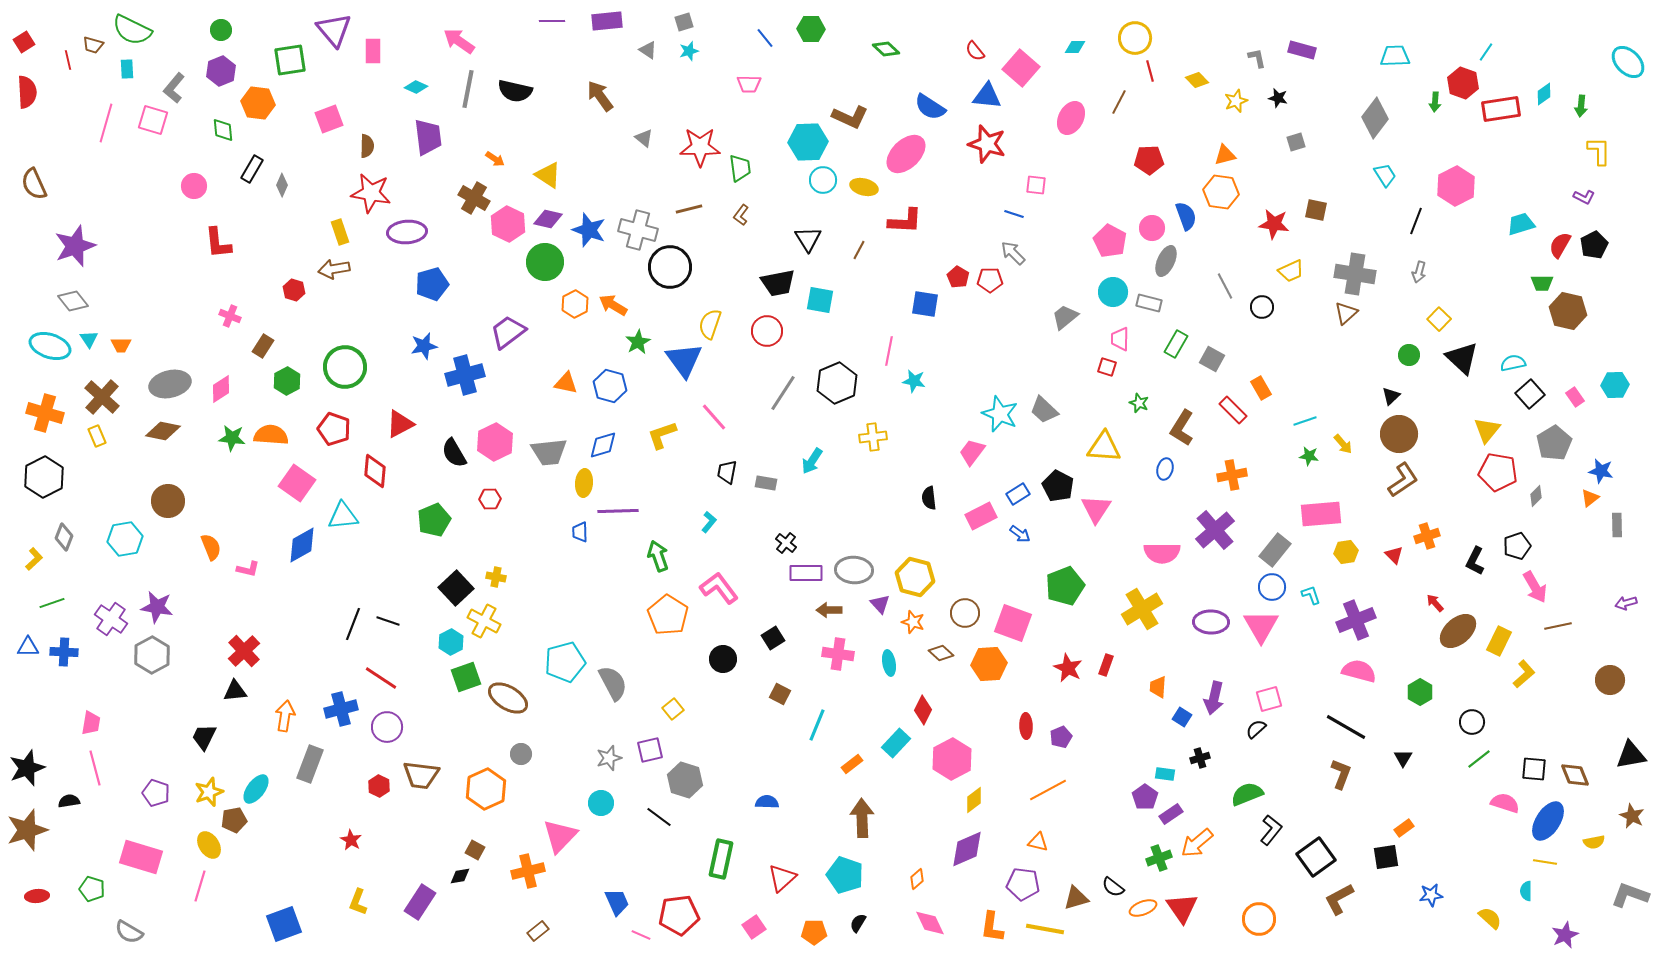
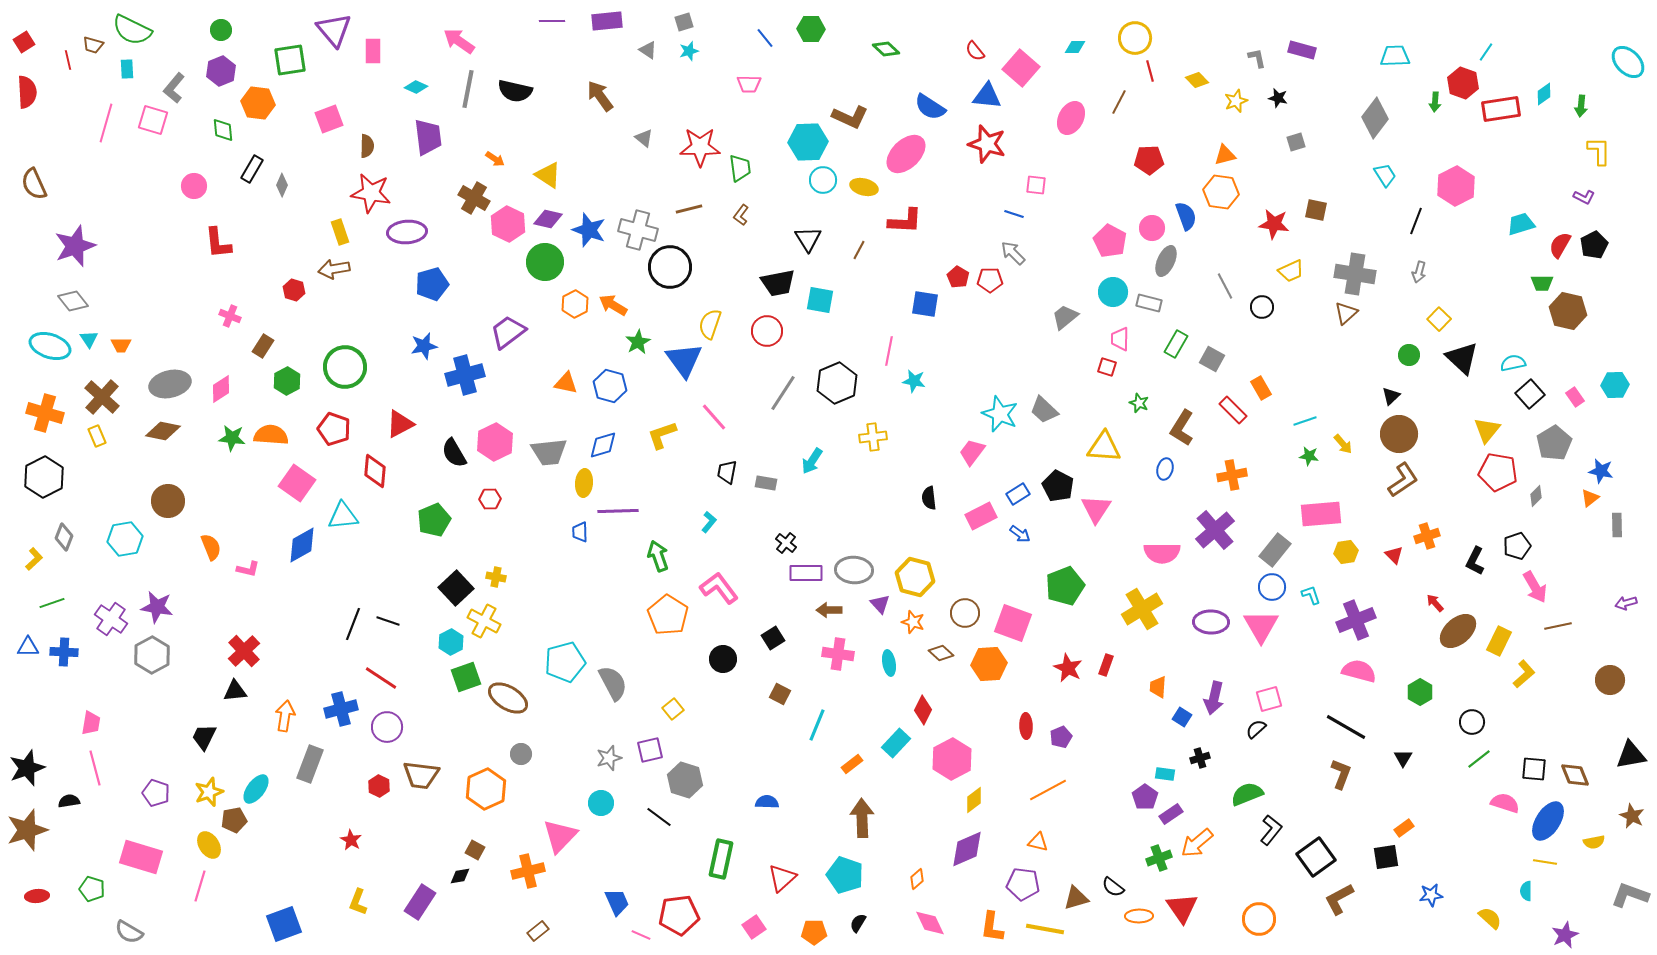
orange ellipse at (1143, 908): moved 4 px left, 8 px down; rotated 20 degrees clockwise
